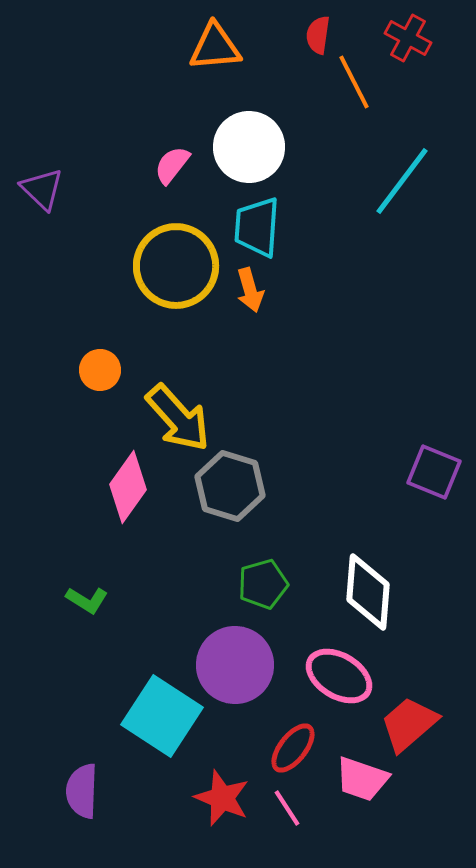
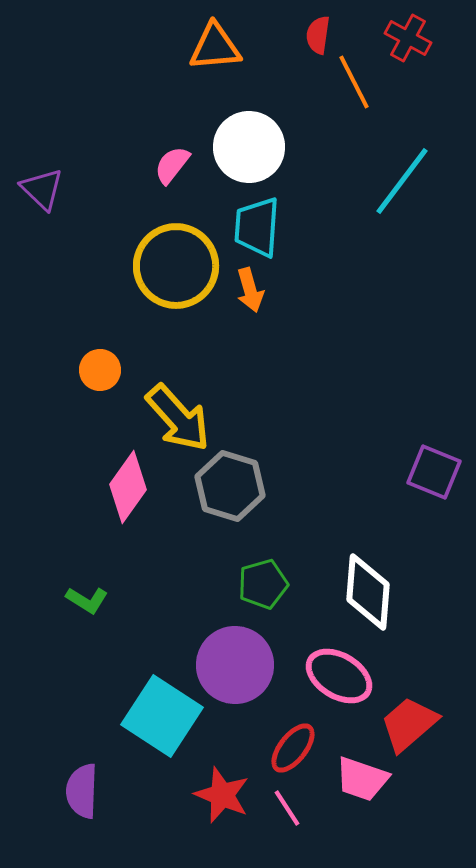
red star: moved 3 px up
